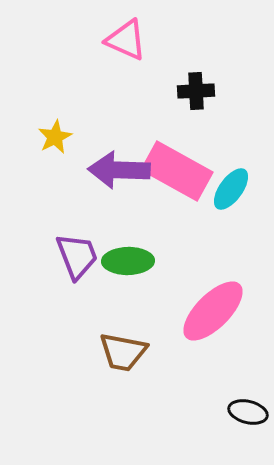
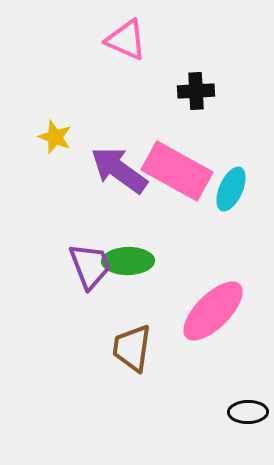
yellow star: rotated 24 degrees counterclockwise
purple arrow: rotated 34 degrees clockwise
cyan ellipse: rotated 12 degrees counterclockwise
purple trapezoid: moved 13 px right, 10 px down
brown trapezoid: moved 9 px right, 4 px up; rotated 87 degrees clockwise
black ellipse: rotated 15 degrees counterclockwise
